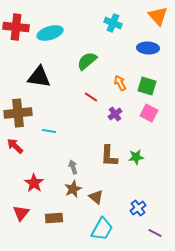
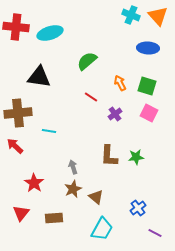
cyan cross: moved 18 px right, 8 px up
